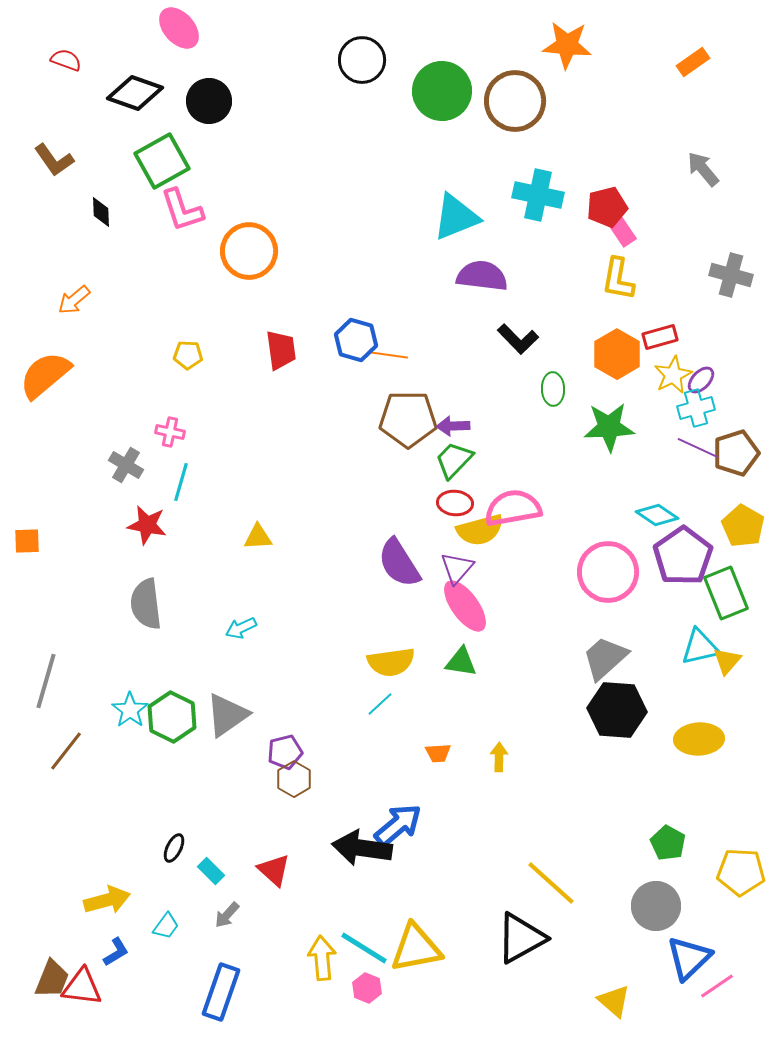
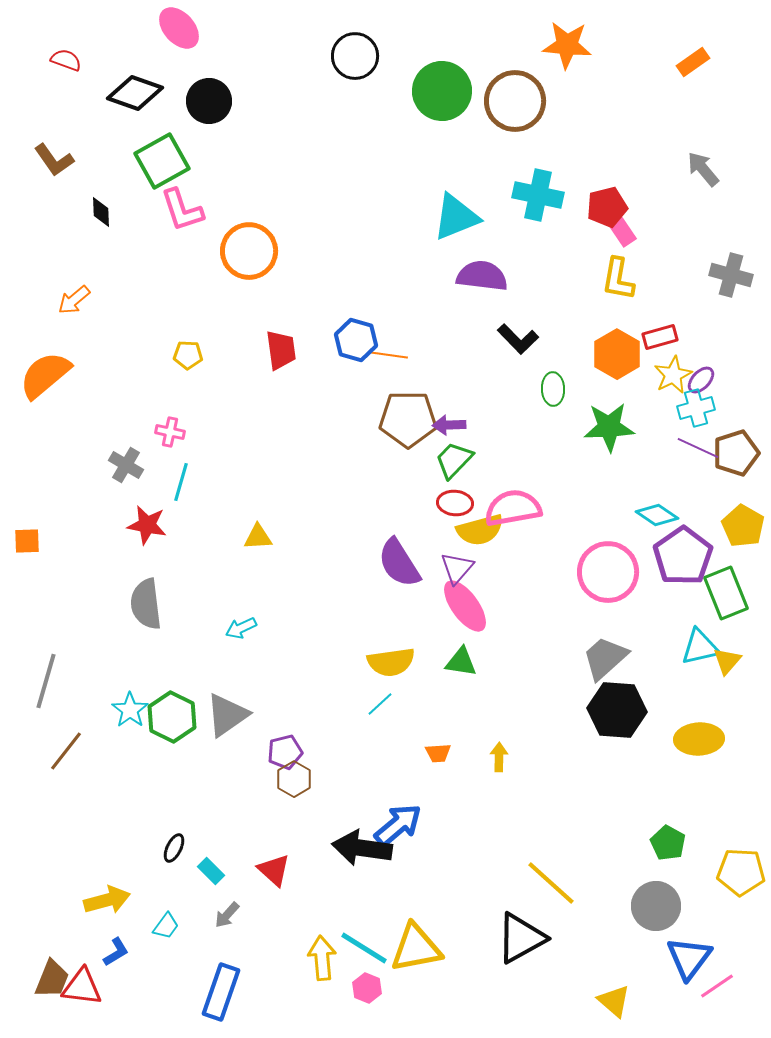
black circle at (362, 60): moved 7 px left, 4 px up
purple arrow at (453, 426): moved 4 px left, 1 px up
blue triangle at (689, 958): rotated 9 degrees counterclockwise
